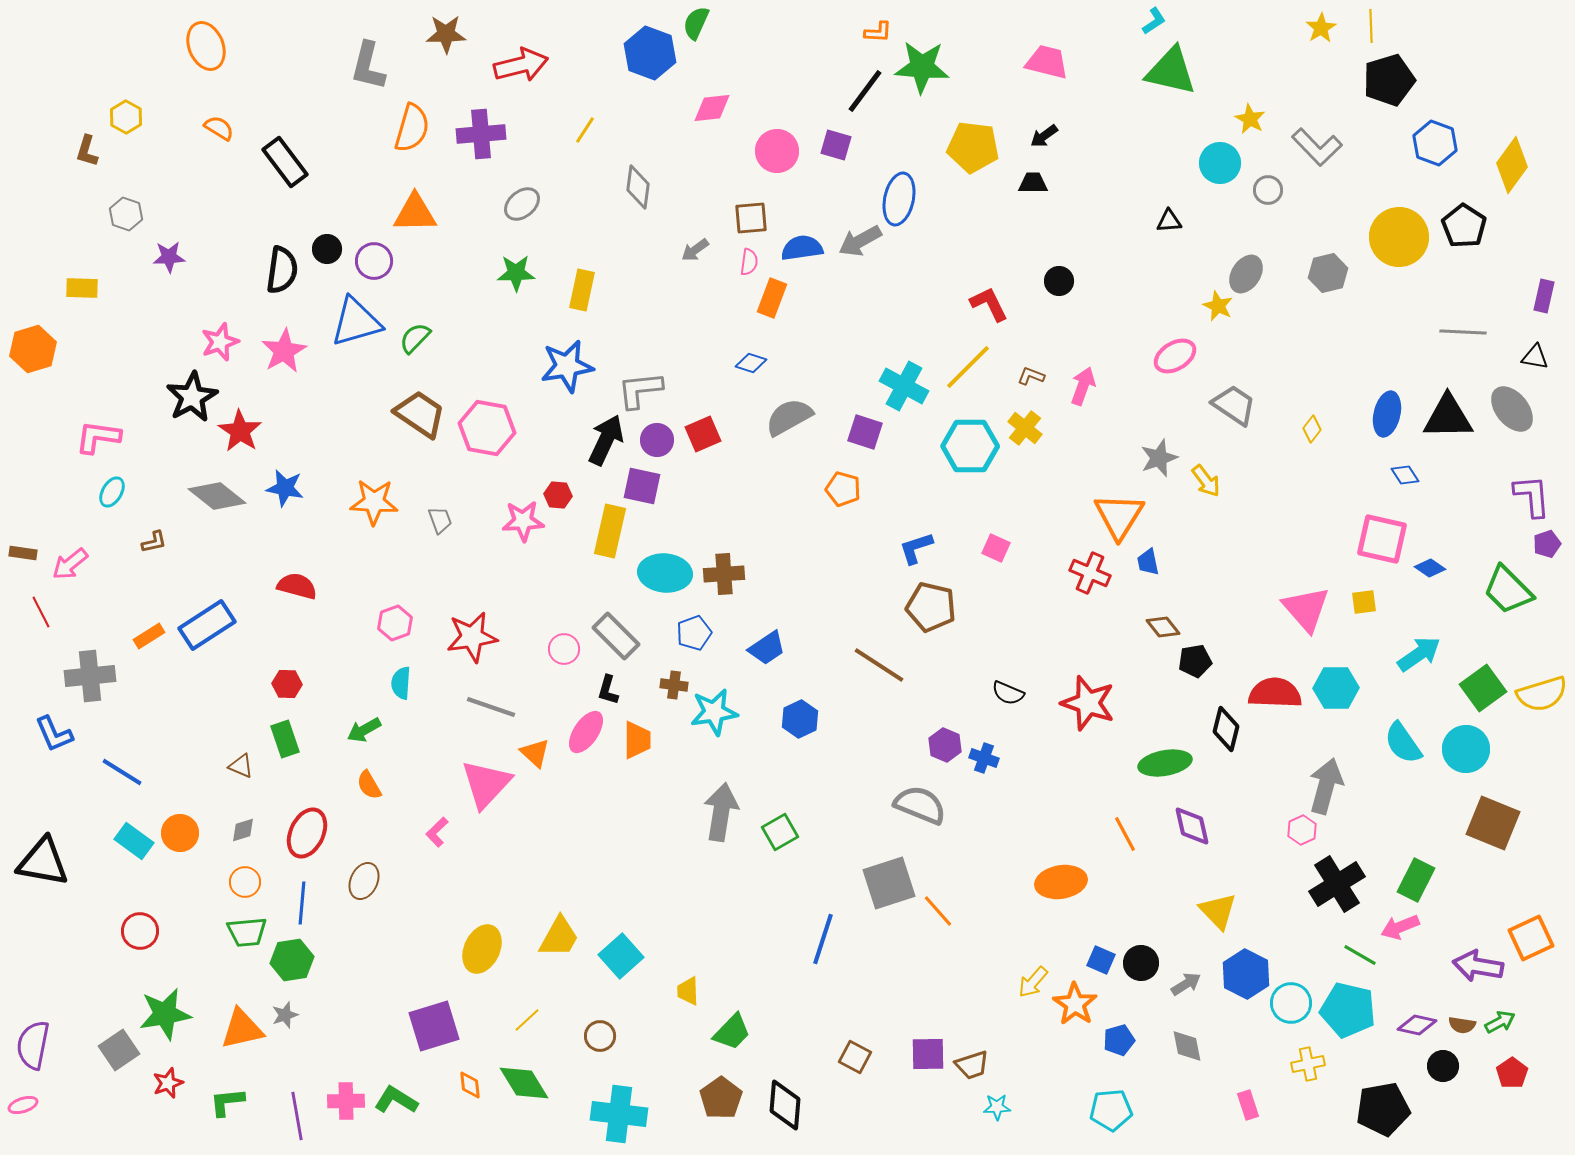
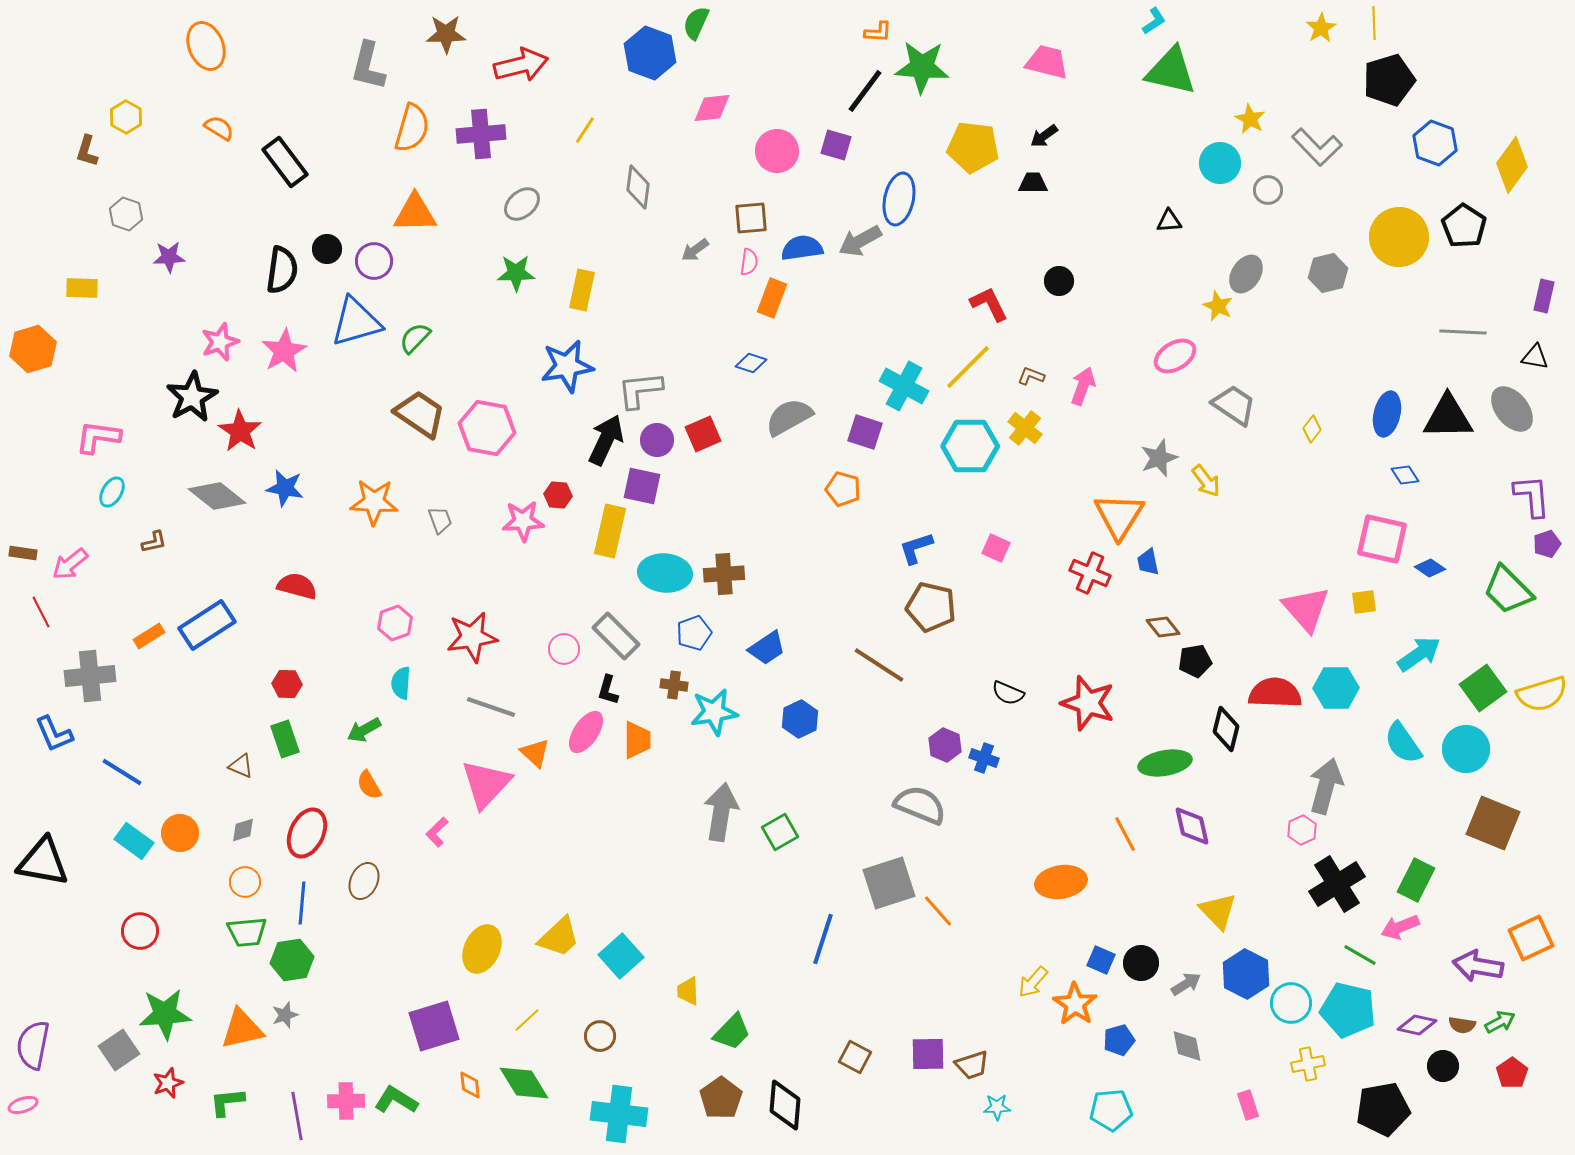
yellow line at (1371, 26): moved 3 px right, 3 px up
yellow trapezoid at (559, 937): rotated 18 degrees clockwise
green star at (165, 1014): rotated 6 degrees clockwise
